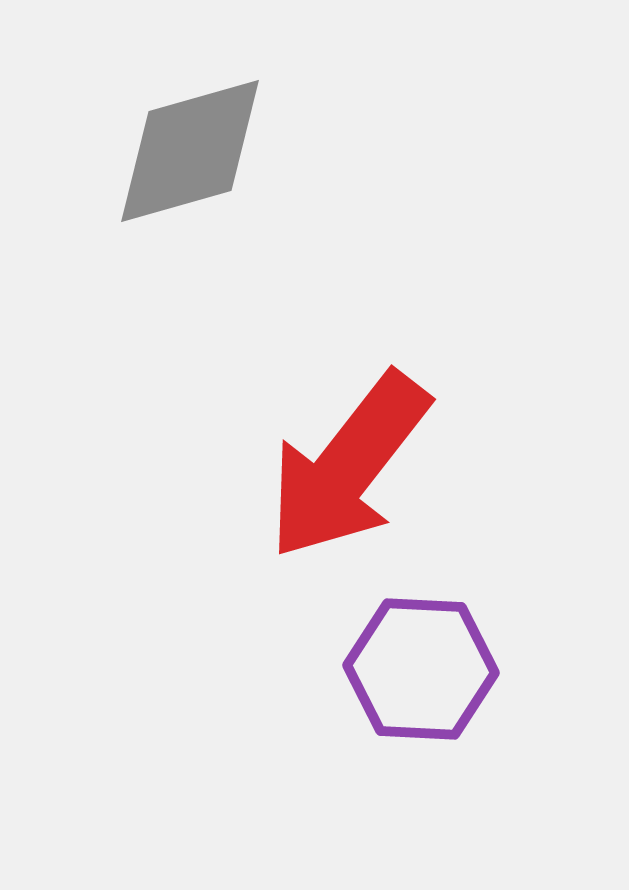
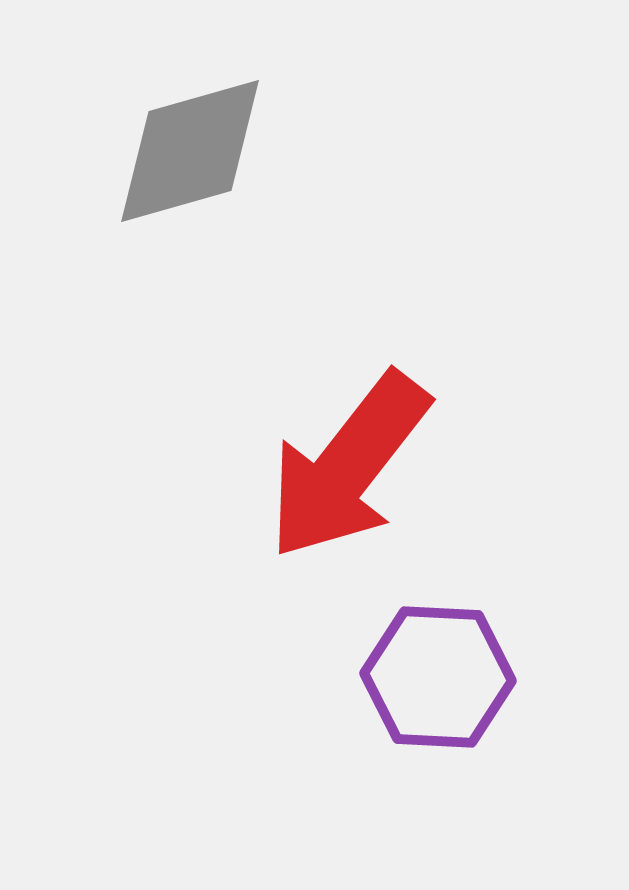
purple hexagon: moved 17 px right, 8 px down
